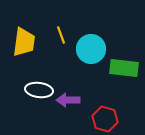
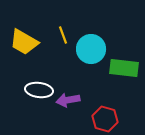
yellow line: moved 2 px right
yellow trapezoid: rotated 112 degrees clockwise
purple arrow: rotated 10 degrees counterclockwise
